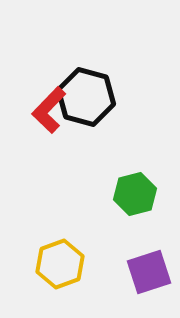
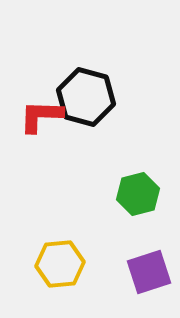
red L-shape: moved 8 px left, 6 px down; rotated 48 degrees clockwise
green hexagon: moved 3 px right
yellow hexagon: rotated 15 degrees clockwise
